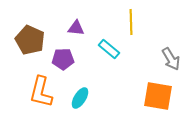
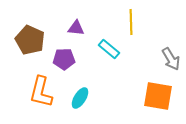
purple pentagon: moved 1 px right
